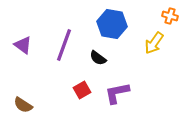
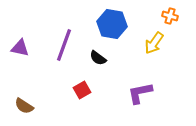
purple triangle: moved 3 px left, 3 px down; rotated 24 degrees counterclockwise
purple L-shape: moved 23 px right
brown semicircle: moved 1 px right, 1 px down
